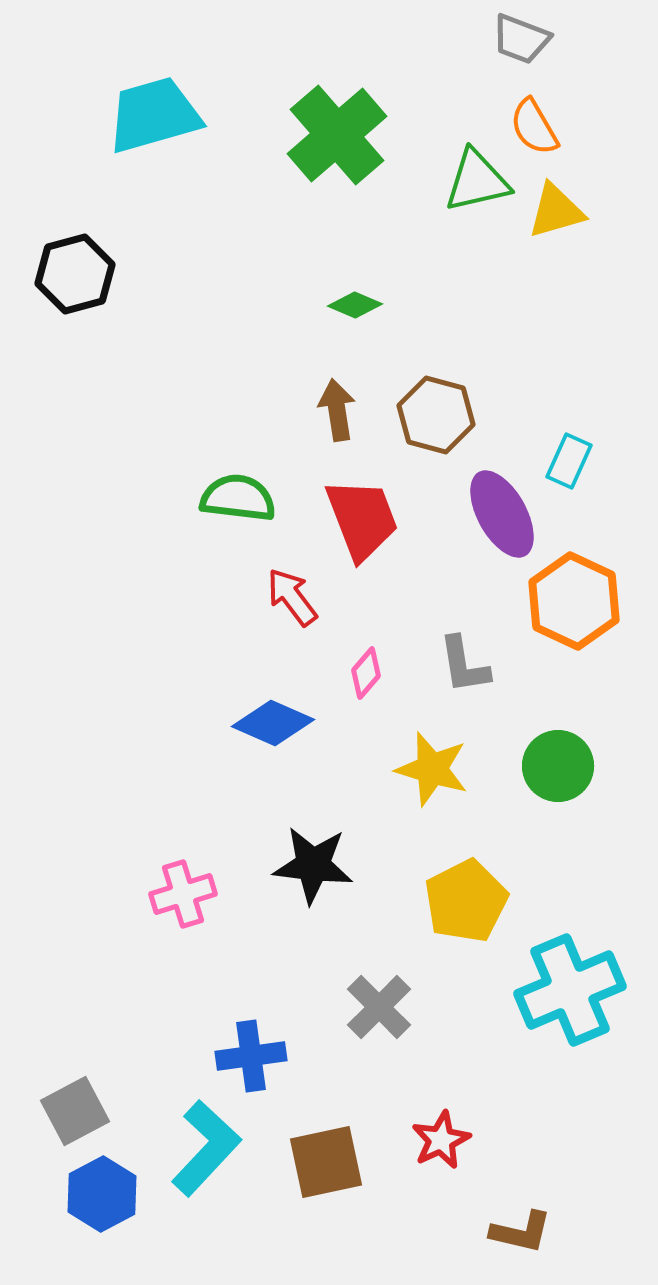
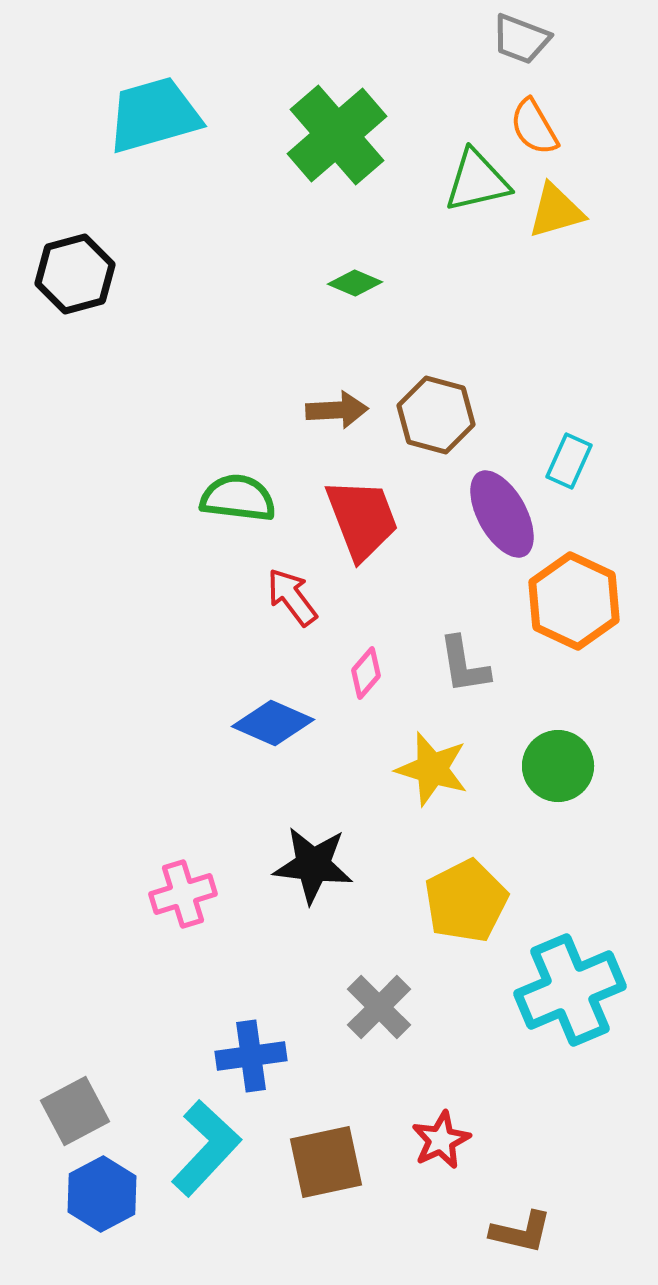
green diamond: moved 22 px up
brown arrow: rotated 96 degrees clockwise
